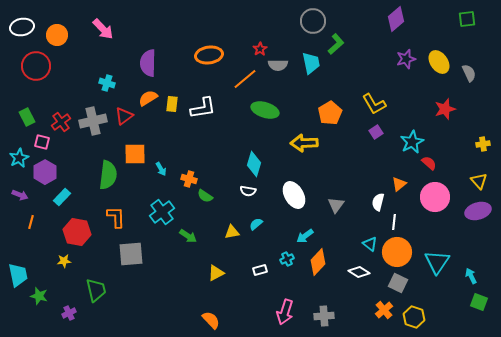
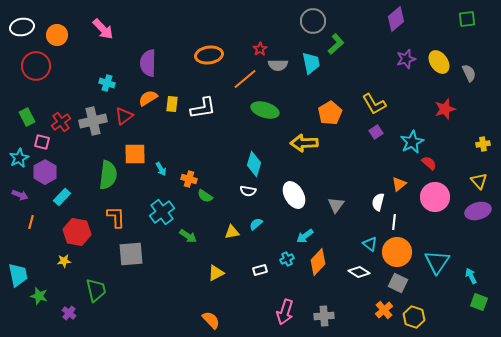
purple cross at (69, 313): rotated 24 degrees counterclockwise
